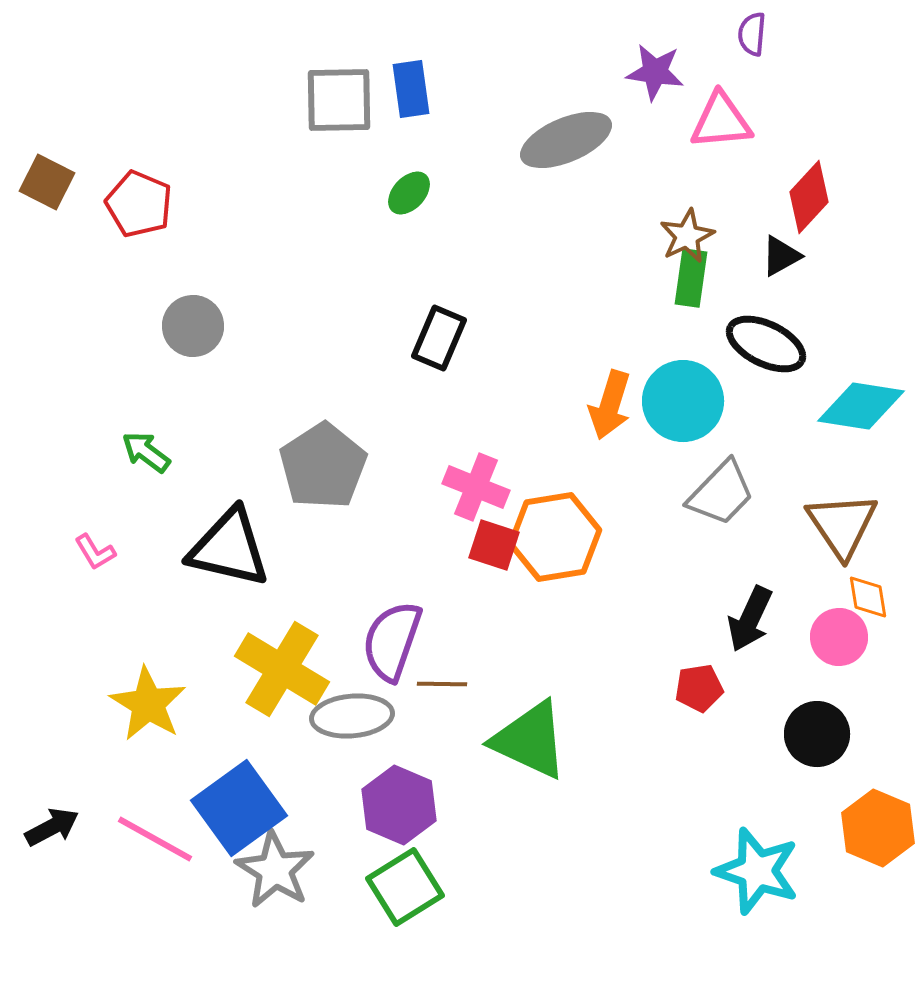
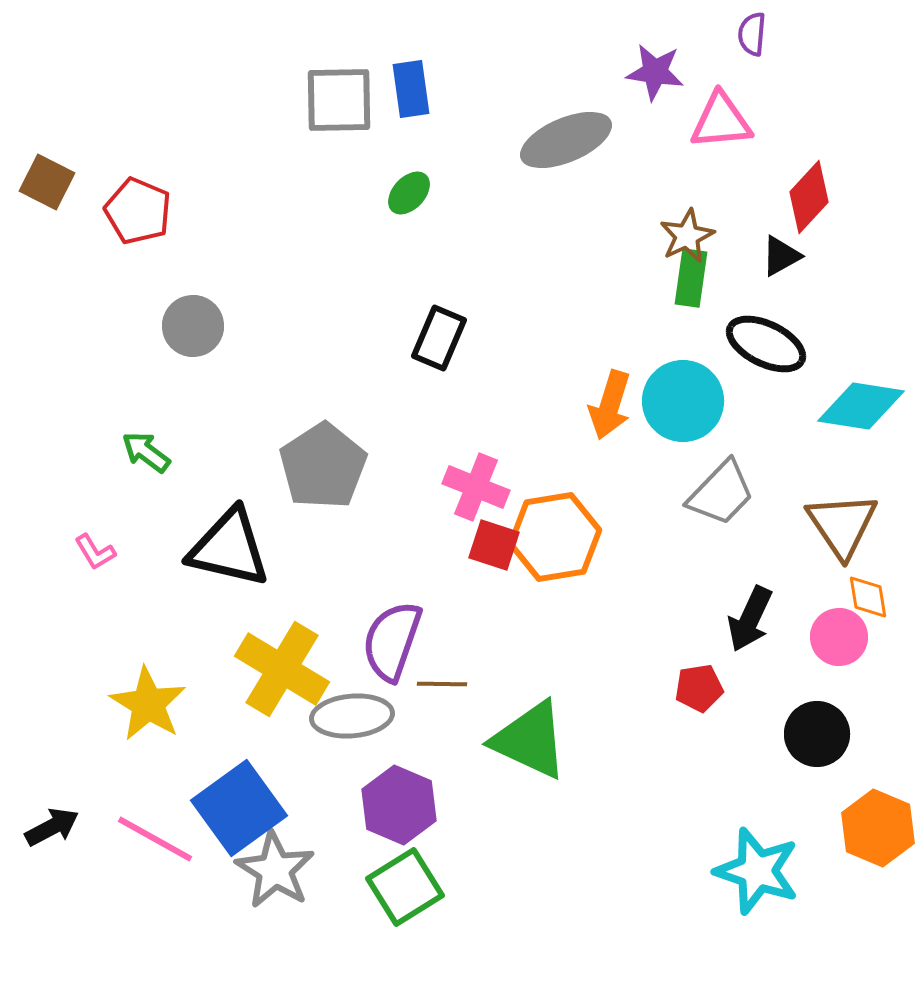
red pentagon at (139, 204): moved 1 px left, 7 px down
